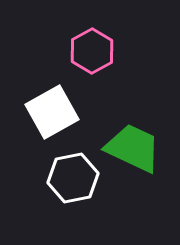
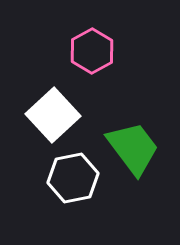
white square: moved 1 px right, 3 px down; rotated 14 degrees counterclockwise
green trapezoid: rotated 28 degrees clockwise
